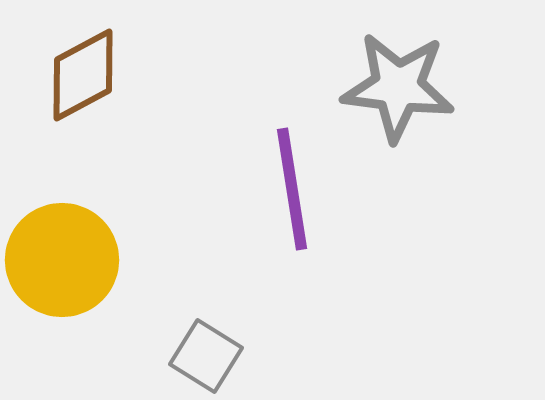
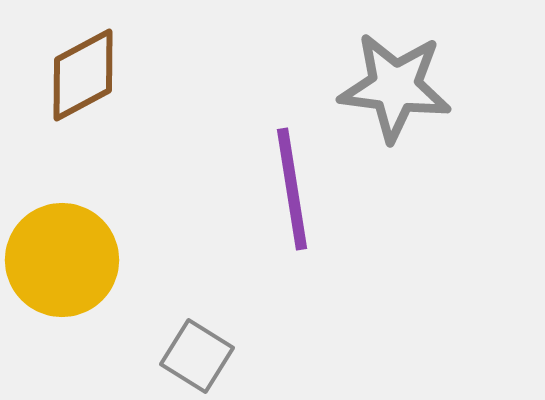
gray star: moved 3 px left
gray square: moved 9 px left
